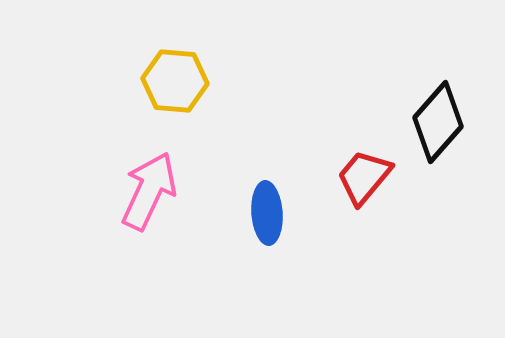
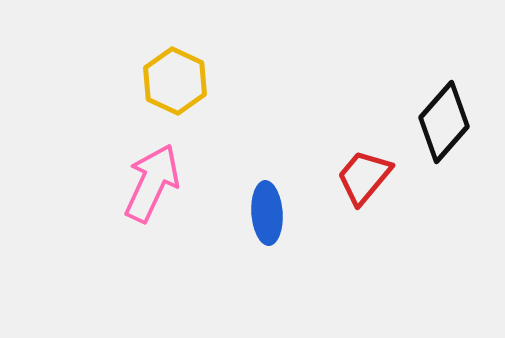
yellow hexagon: rotated 20 degrees clockwise
black diamond: moved 6 px right
pink arrow: moved 3 px right, 8 px up
